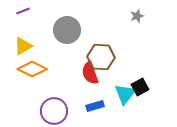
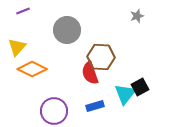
yellow triangle: moved 6 px left, 1 px down; rotated 18 degrees counterclockwise
